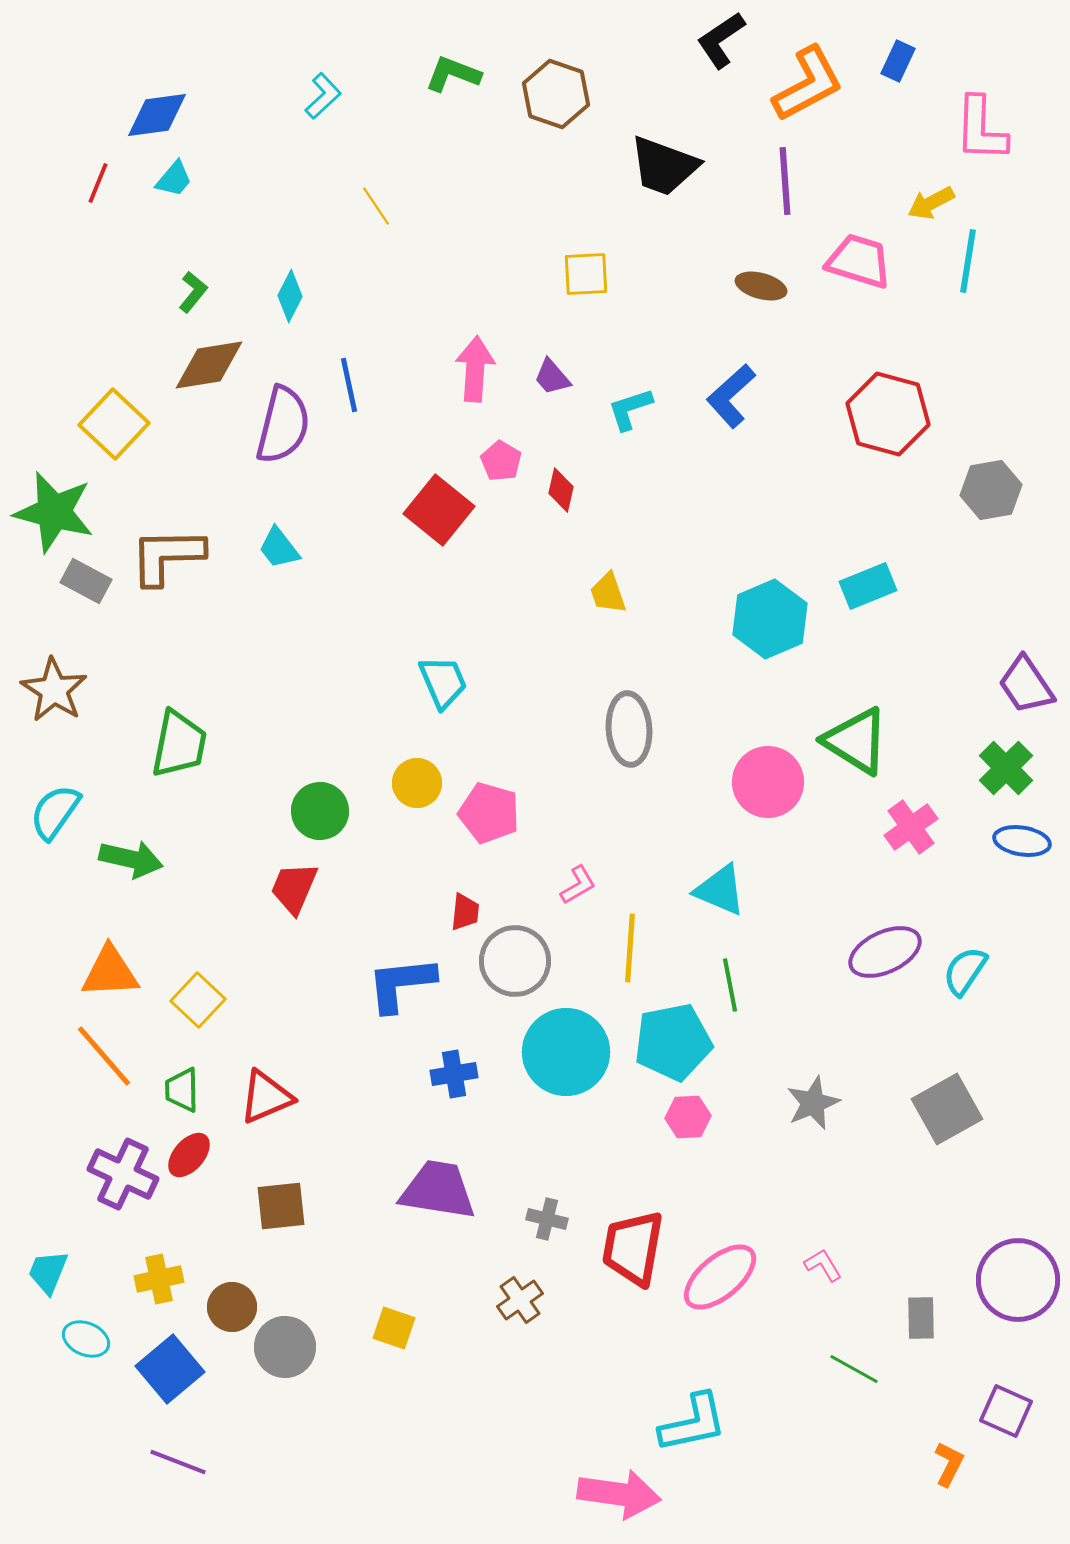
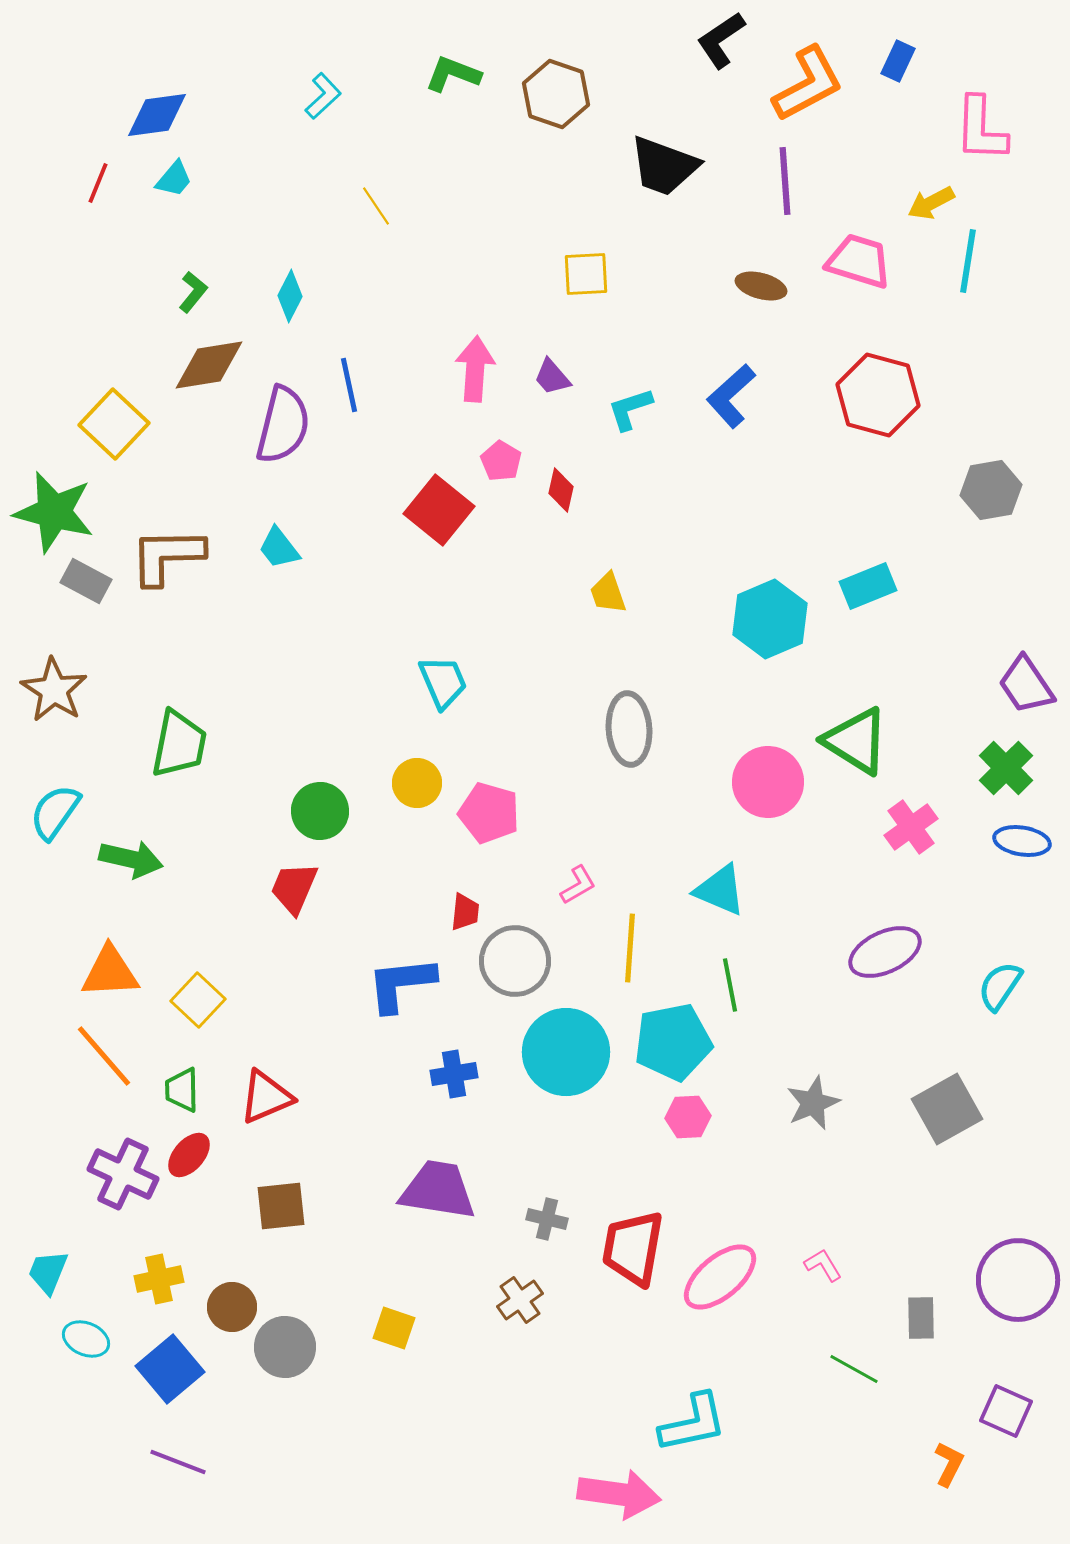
red hexagon at (888, 414): moved 10 px left, 19 px up
cyan semicircle at (965, 971): moved 35 px right, 15 px down
